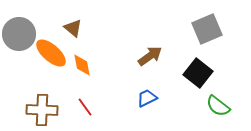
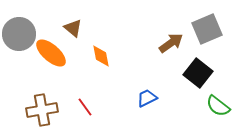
brown arrow: moved 21 px right, 13 px up
orange diamond: moved 19 px right, 9 px up
brown cross: rotated 12 degrees counterclockwise
